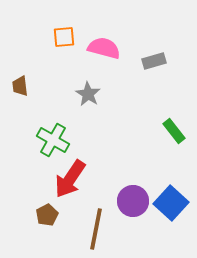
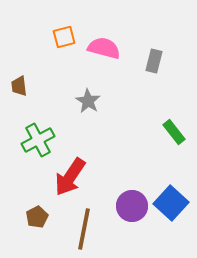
orange square: rotated 10 degrees counterclockwise
gray rectangle: rotated 60 degrees counterclockwise
brown trapezoid: moved 1 px left
gray star: moved 7 px down
green rectangle: moved 1 px down
green cross: moved 15 px left; rotated 32 degrees clockwise
red arrow: moved 2 px up
purple circle: moved 1 px left, 5 px down
brown pentagon: moved 10 px left, 2 px down
brown line: moved 12 px left
